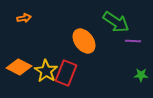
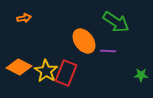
purple line: moved 25 px left, 10 px down
